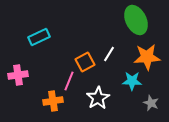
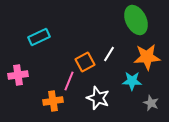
white star: rotated 20 degrees counterclockwise
